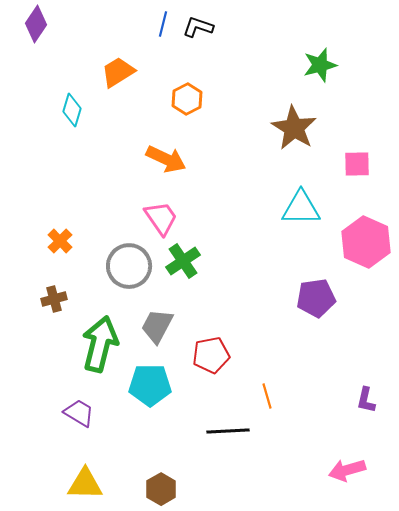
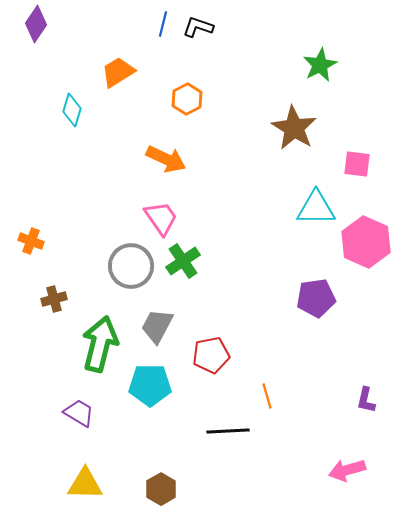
green star: rotated 12 degrees counterclockwise
pink square: rotated 8 degrees clockwise
cyan triangle: moved 15 px right
orange cross: moved 29 px left; rotated 25 degrees counterclockwise
gray circle: moved 2 px right
